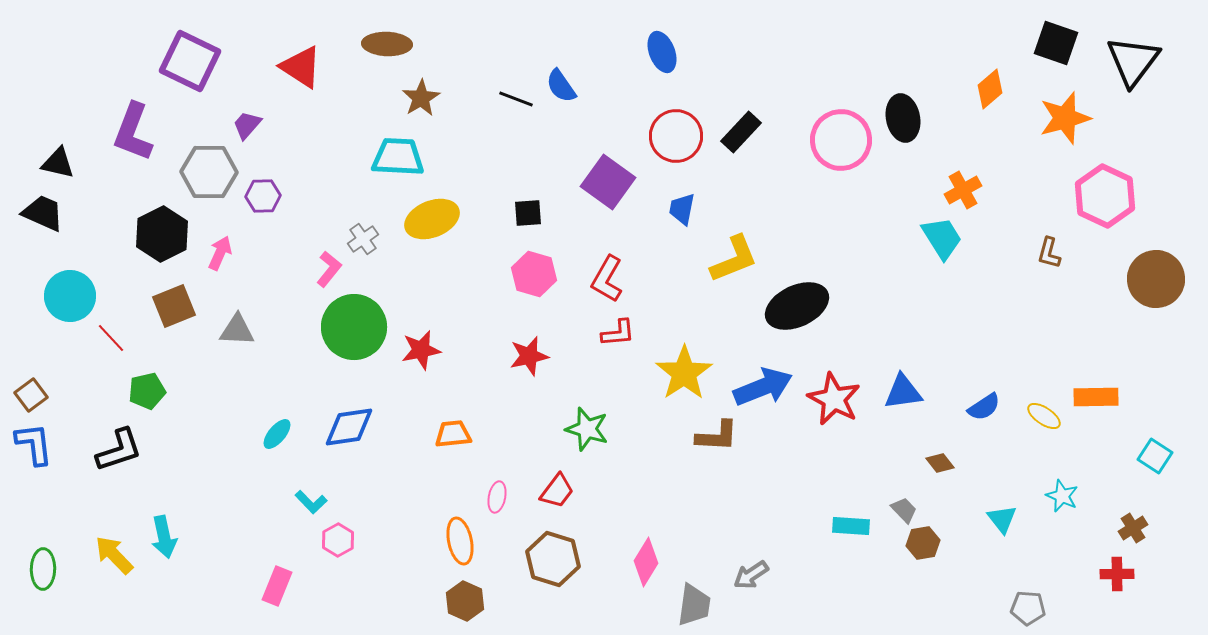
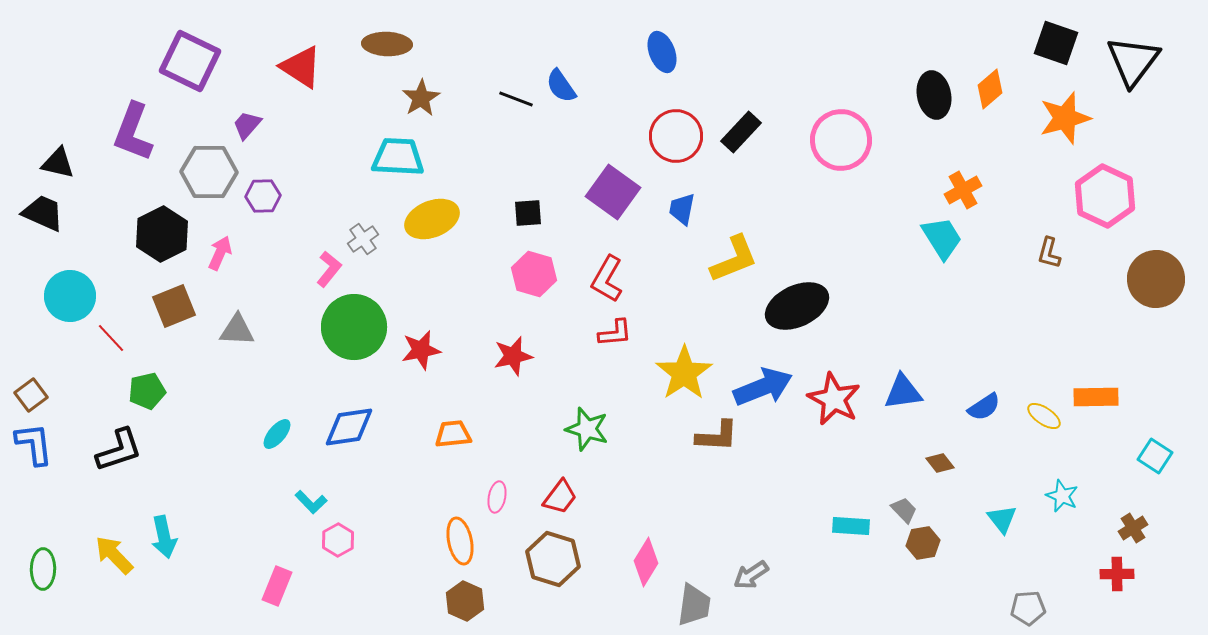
black ellipse at (903, 118): moved 31 px right, 23 px up
purple square at (608, 182): moved 5 px right, 10 px down
red L-shape at (618, 333): moved 3 px left
red star at (529, 356): moved 16 px left
red trapezoid at (557, 491): moved 3 px right, 6 px down
gray pentagon at (1028, 608): rotated 8 degrees counterclockwise
